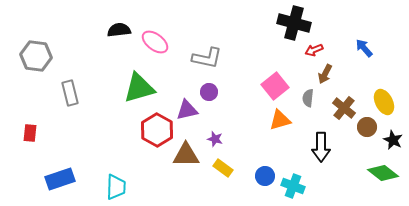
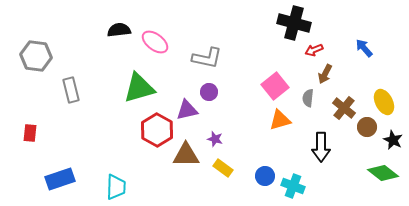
gray rectangle: moved 1 px right, 3 px up
